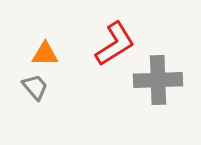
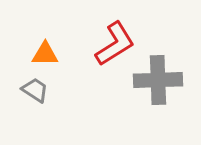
gray trapezoid: moved 3 px down; rotated 16 degrees counterclockwise
